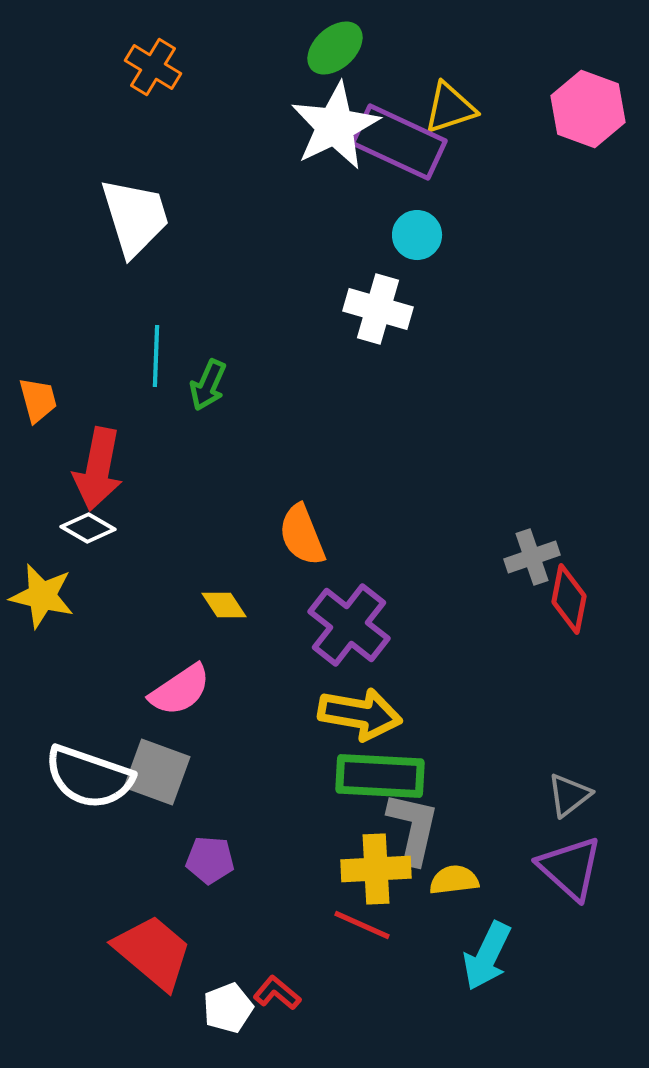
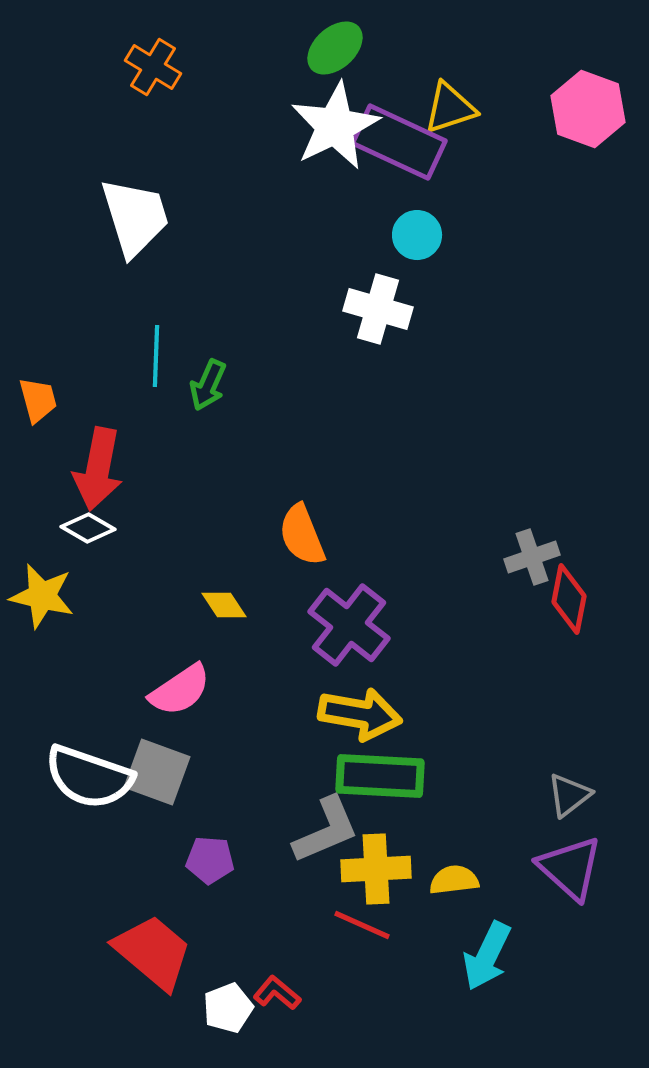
gray L-shape: moved 87 px left, 2 px down; rotated 54 degrees clockwise
